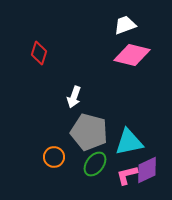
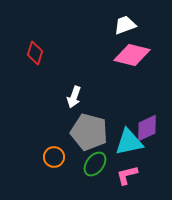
red diamond: moved 4 px left
purple diamond: moved 42 px up
